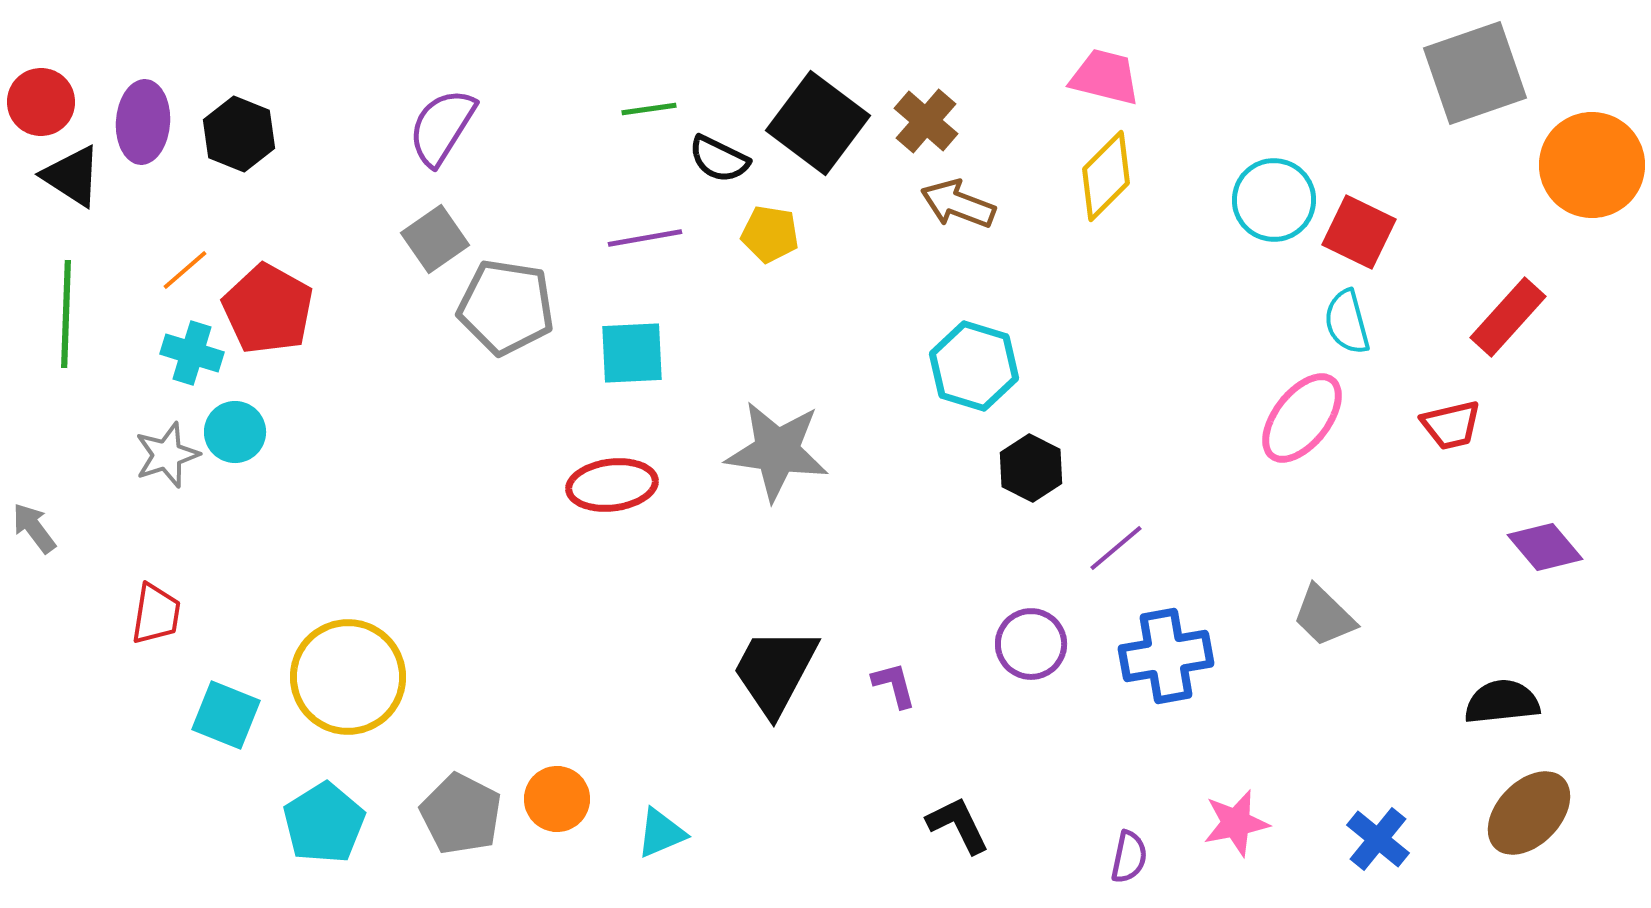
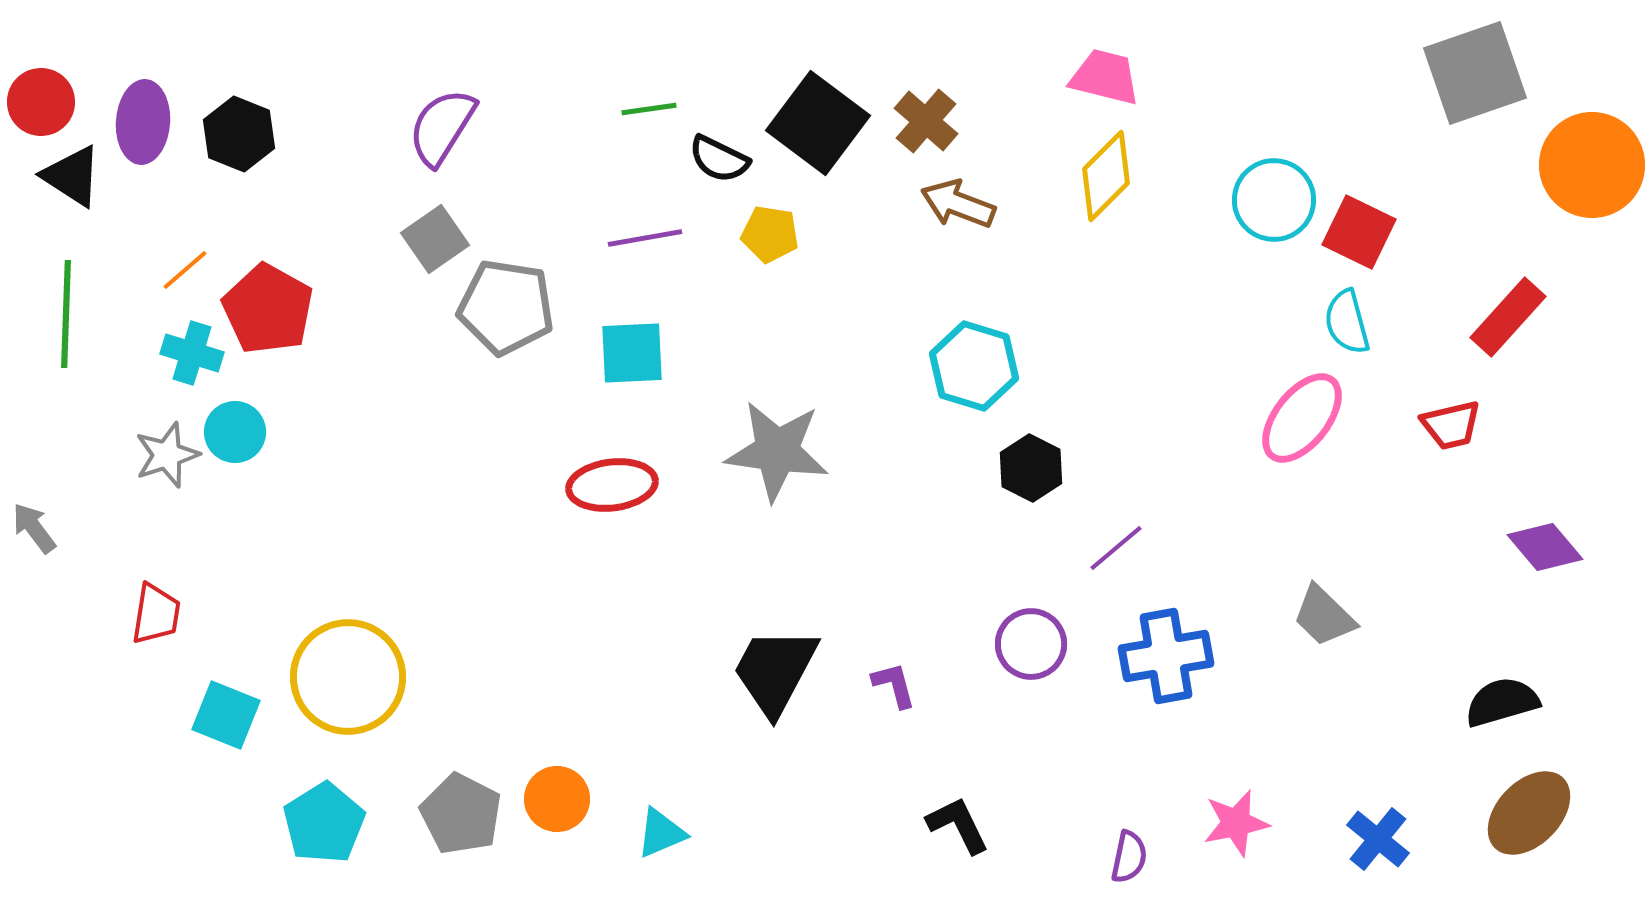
black semicircle at (1502, 702): rotated 10 degrees counterclockwise
